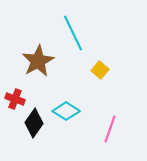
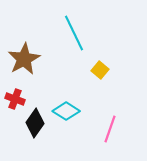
cyan line: moved 1 px right
brown star: moved 14 px left, 2 px up
black diamond: moved 1 px right
